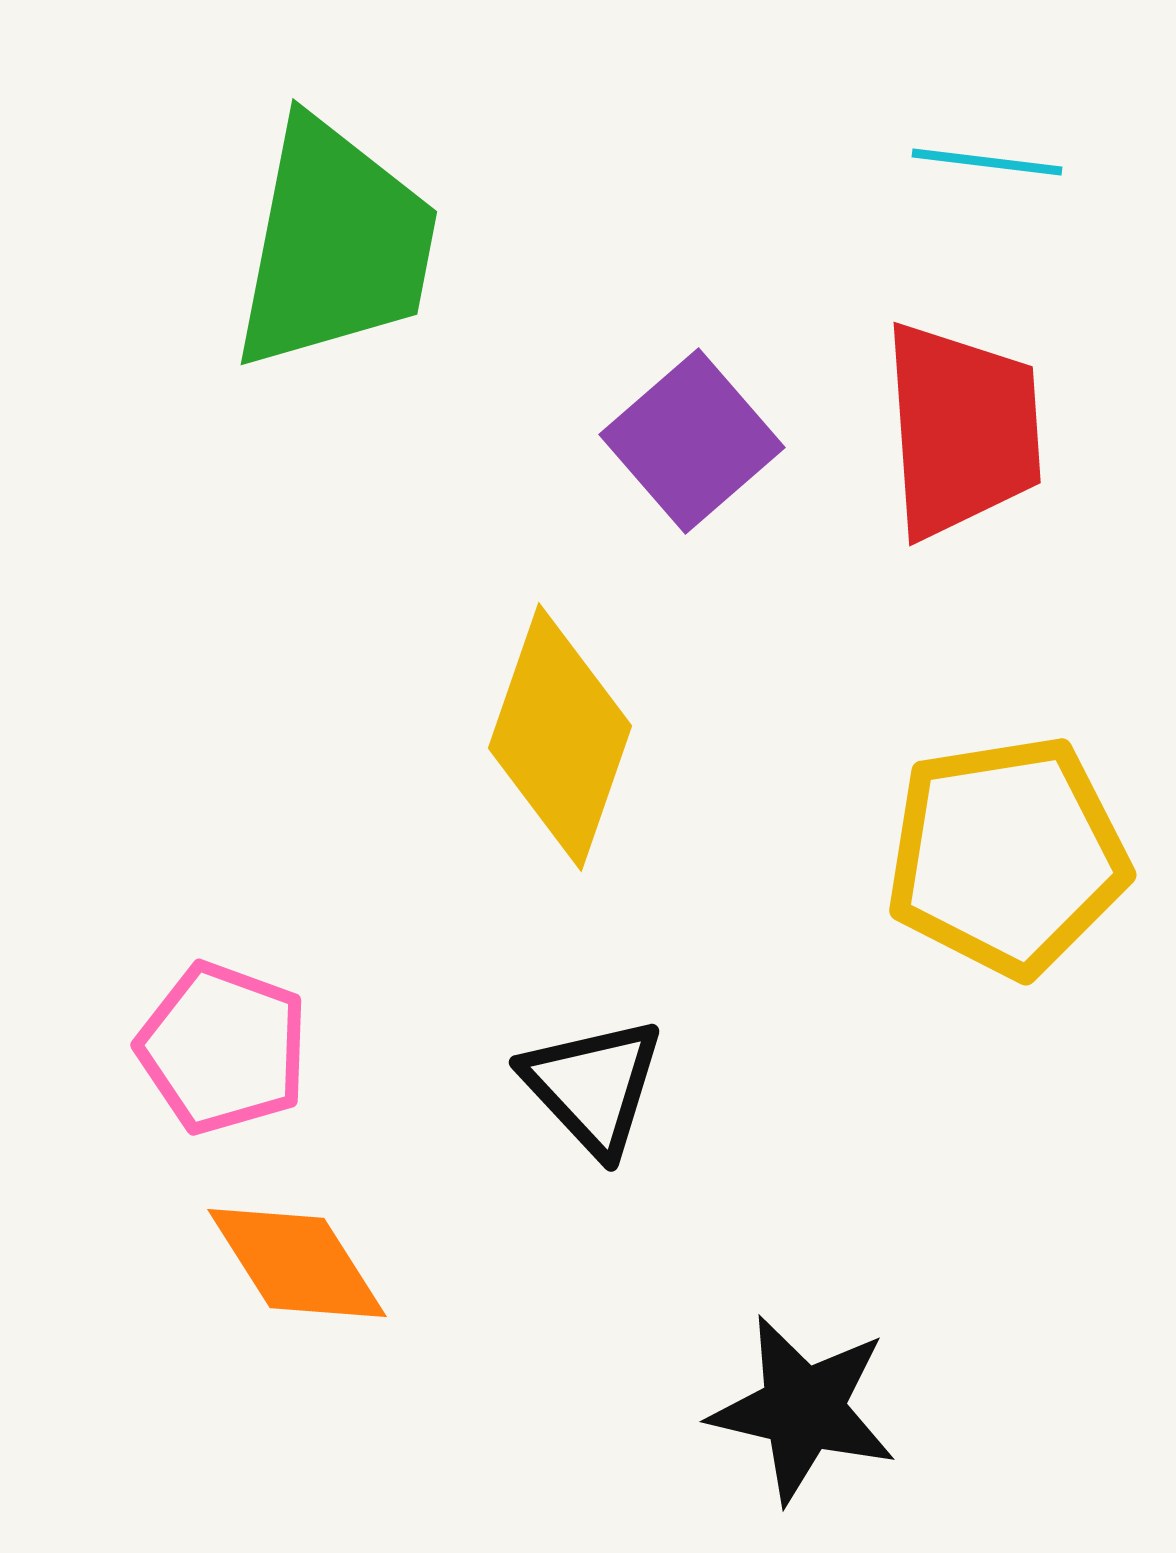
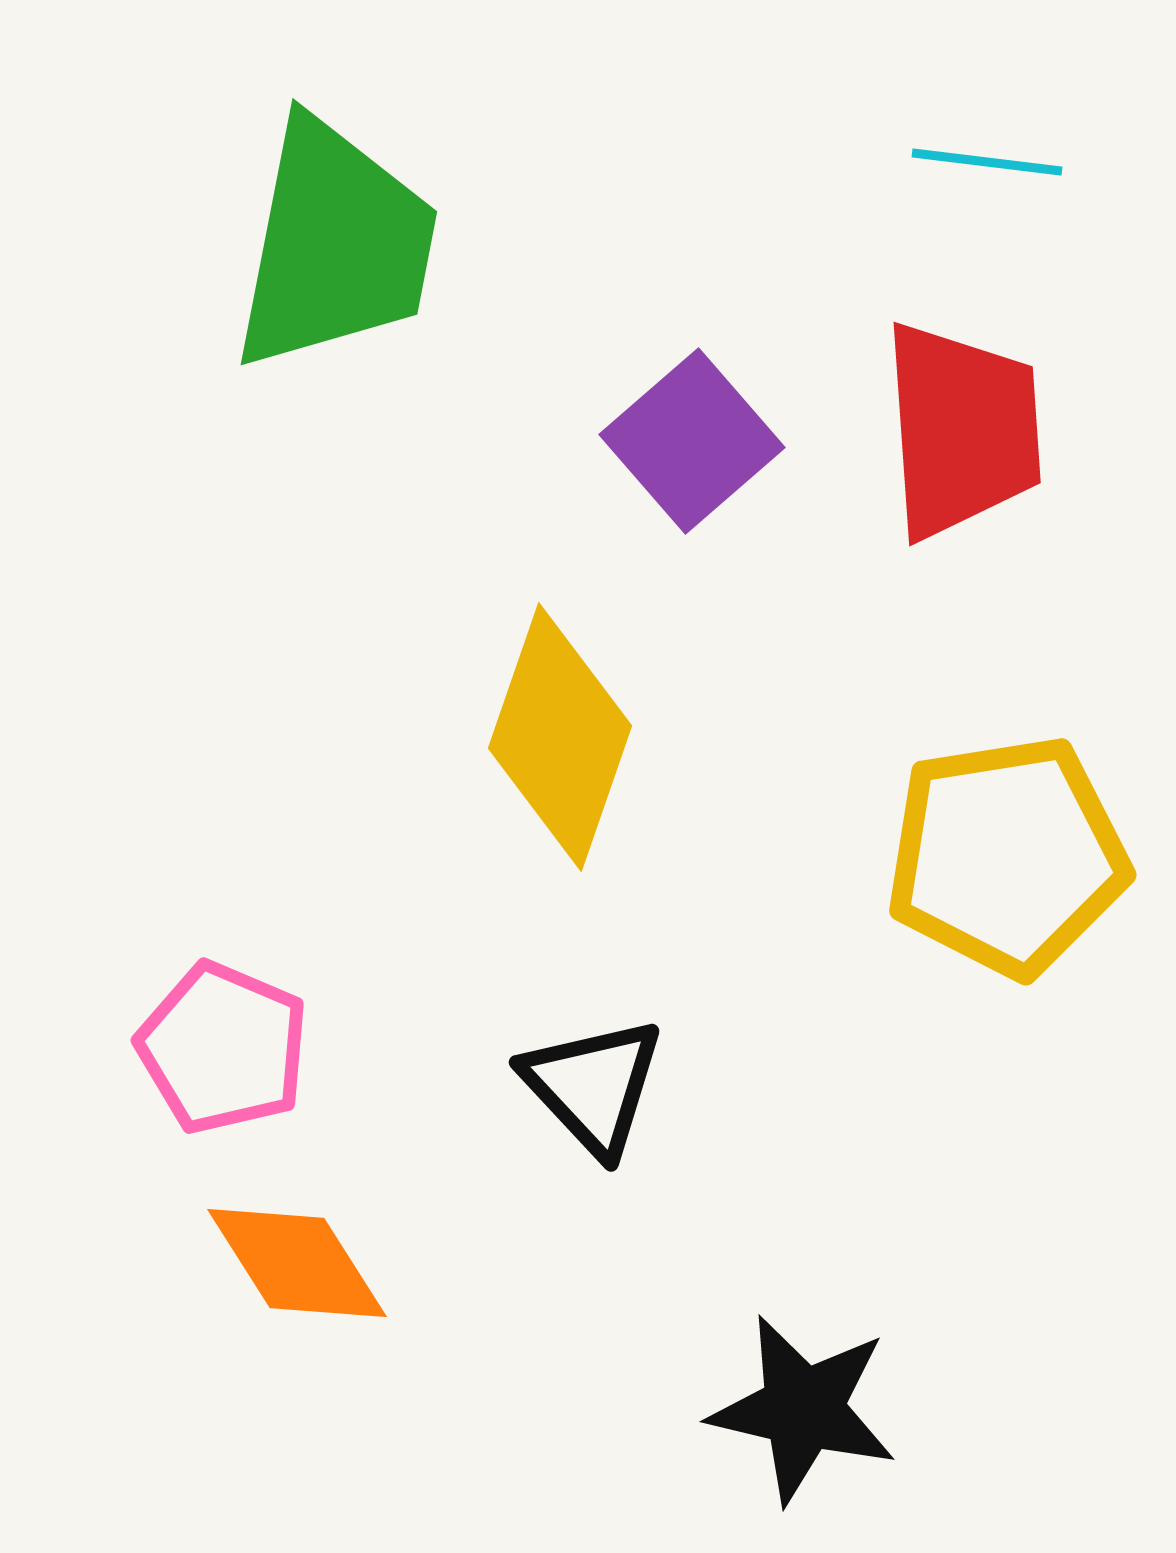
pink pentagon: rotated 3 degrees clockwise
